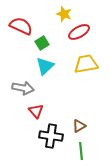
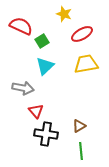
red ellipse: moved 3 px right, 2 px down
green square: moved 2 px up
black cross: moved 5 px left, 2 px up
